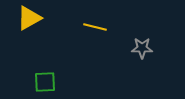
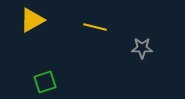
yellow triangle: moved 3 px right, 2 px down
green square: rotated 15 degrees counterclockwise
